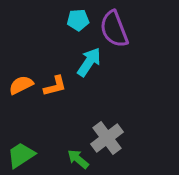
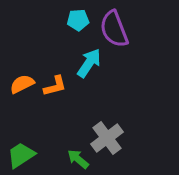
cyan arrow: moved 1 px down
orange semicircle: moved 1 px right, 1 px up
